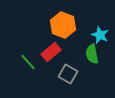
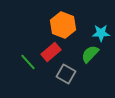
cyan star: moved 1 px right, 2 px up; rotated 24 degrees counterclockwise
green semicircle: moved 2 px left; rotated 54 degrees clockwise
gray square: moved 2 px left
